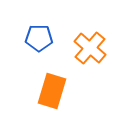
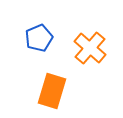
blue pentagon: rotated 24 degrees counterclockwise
